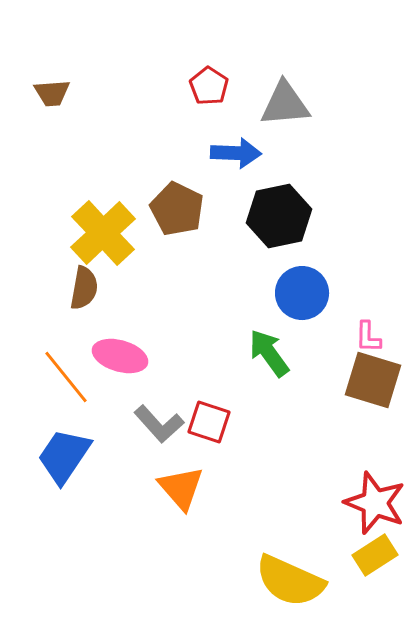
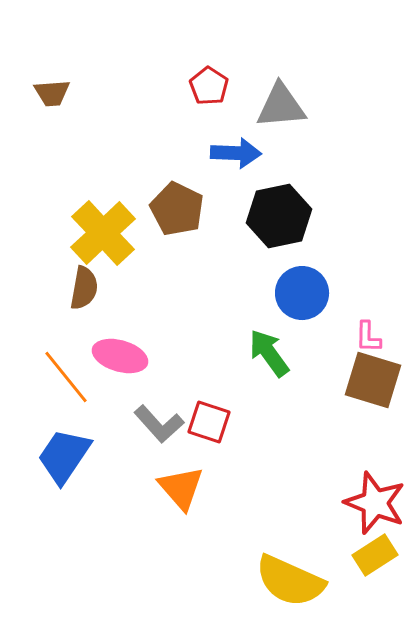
gray triangle: moved 4 px left, 2 px down
